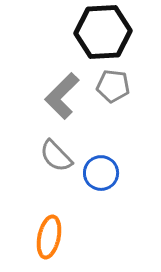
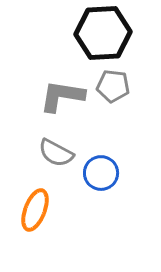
black hexagon: moved 1 px down
gray L-shape: rotated 54 degrees clockwise
gray semicircle: moved 3 px up; rotated 18 degrees counterclockwise
orange ellipse: moved 14 px left, 27 px up; rotated 9 degrees clockwise
